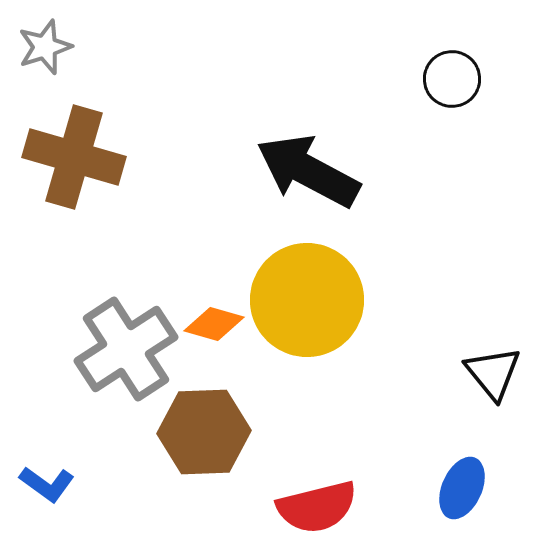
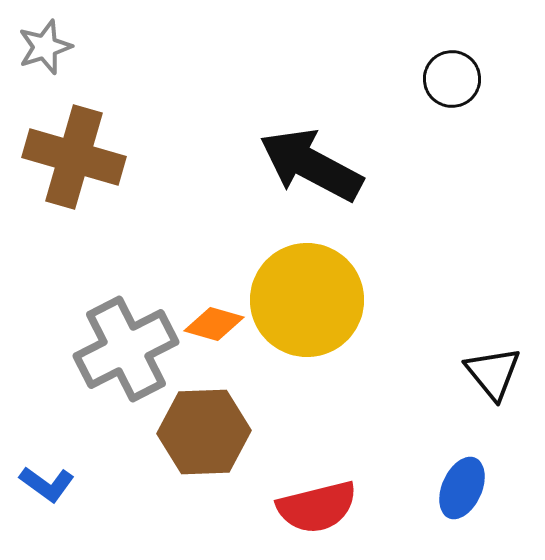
black arrow: moved 3 px right, 6 px up
gray cross: rotated 6 degrees clockwise
